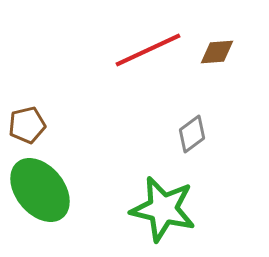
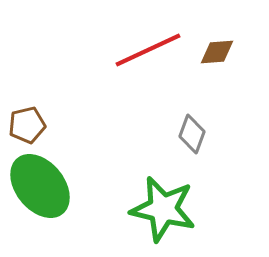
gray diamond: rotated 33 degrees counterclockwise
green ellipse: moved 4 px up
